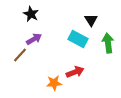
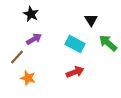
cyan rectangle: moved 3 px left, 5 px down
green arrow: rotated 42 degrees counterclockwise
brown line: moved 3 px left, 2 px down
orange star: moved 26 px left, 5 px up; rotated 21 degrees clockwise
